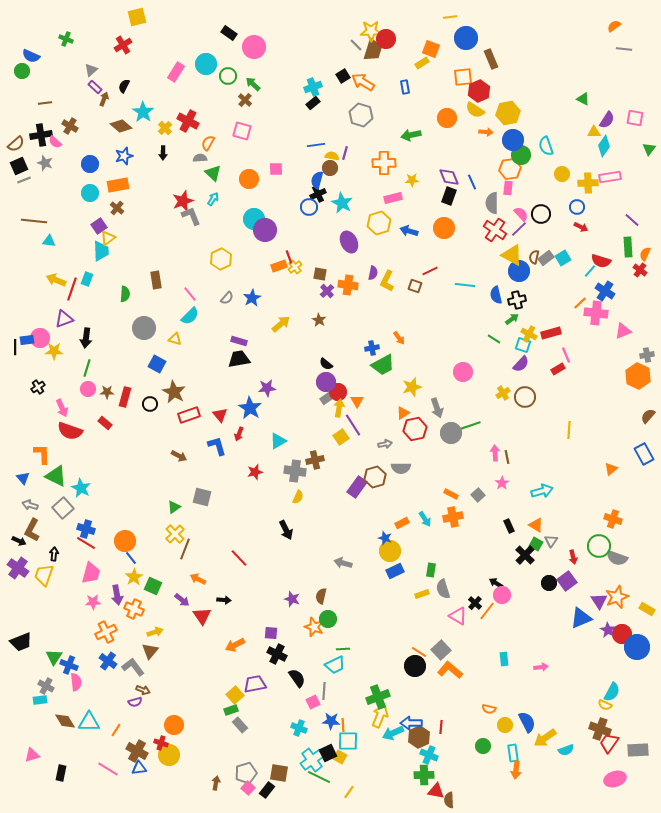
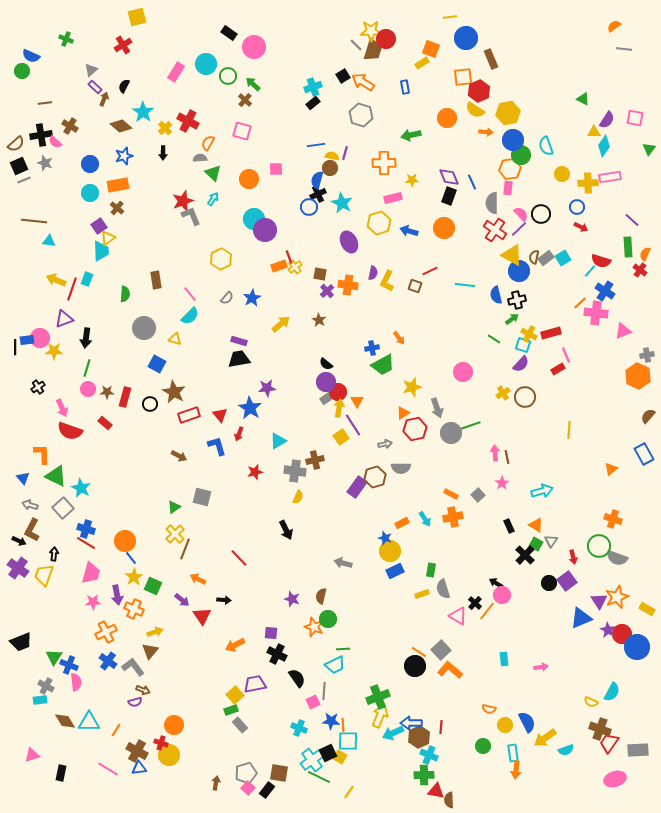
yellow semicircle at (605, 705): moved 14 px left, 3 px up
